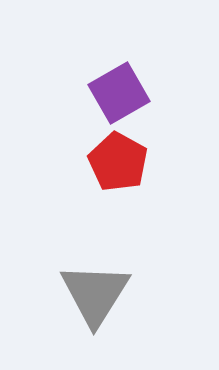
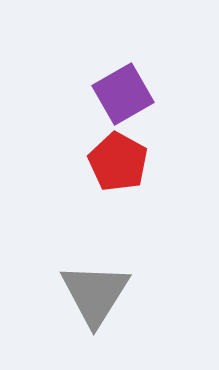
purple square: moved 4 px right, 1 px down
